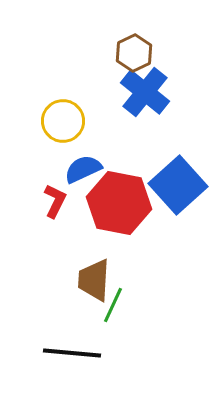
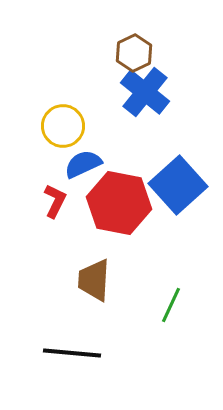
yellow circle: moved 5 px down
blue semicircle: moved 5 px up
green line: moved 58 px right
